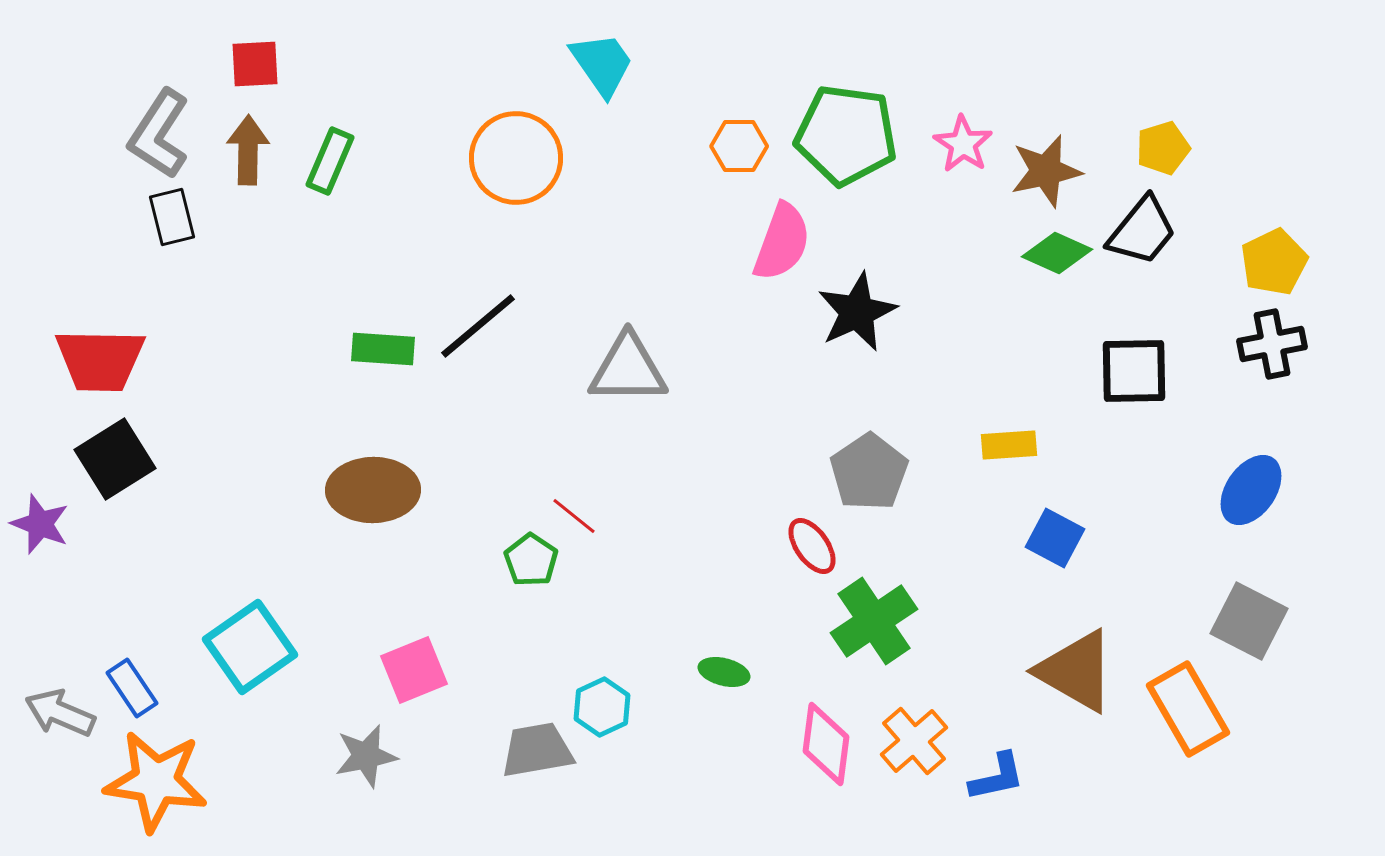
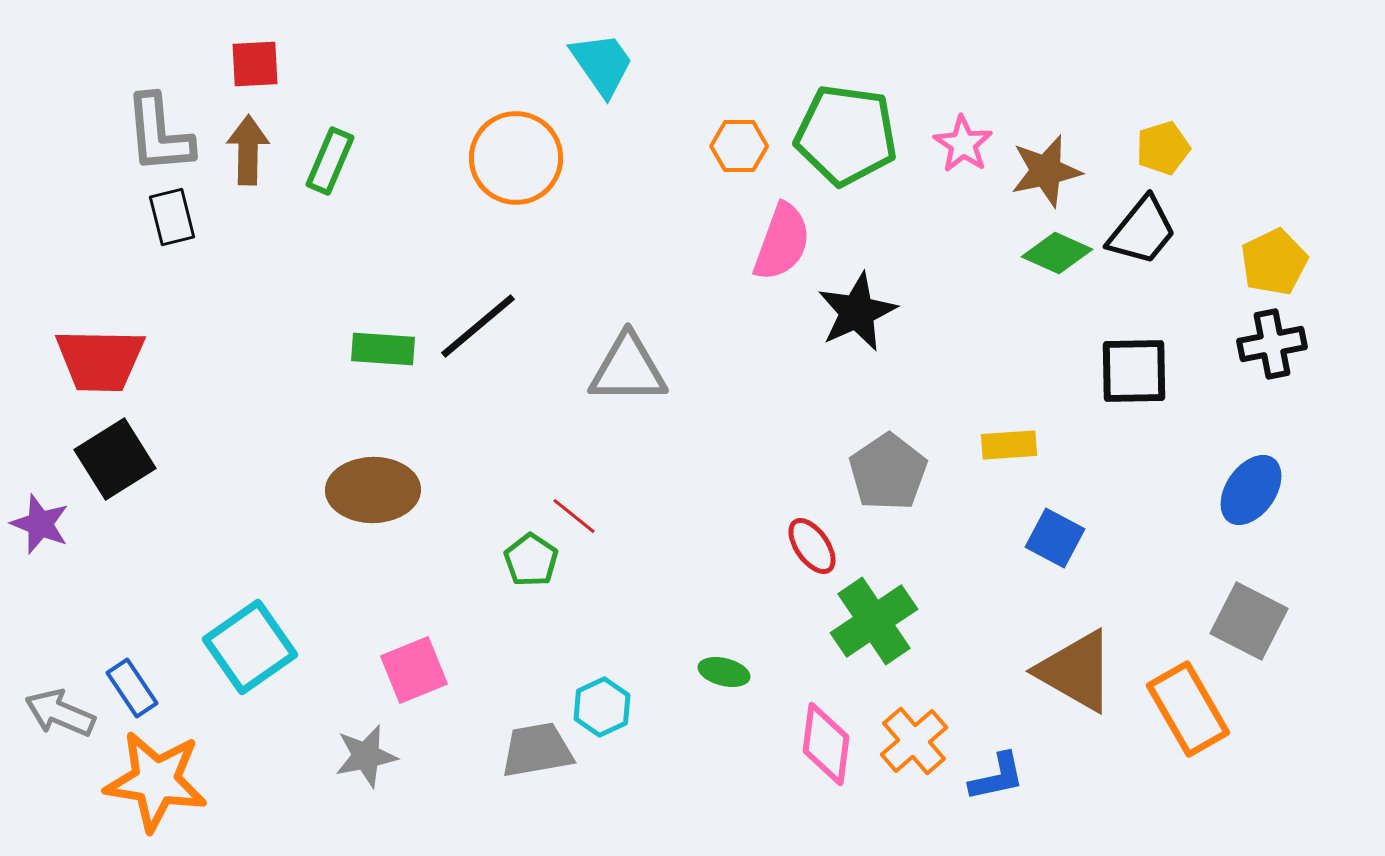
gray L-shape at (159, 134): rotated 38 degrees counterclockwise
gray pentagon at (869, 472): moved 19 px right
